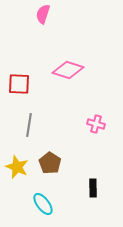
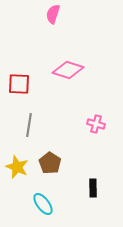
pink semicircle: moved 10 px right
